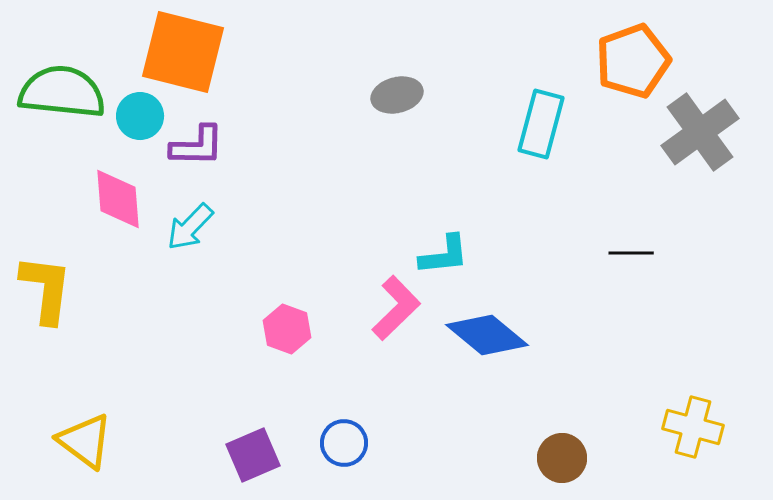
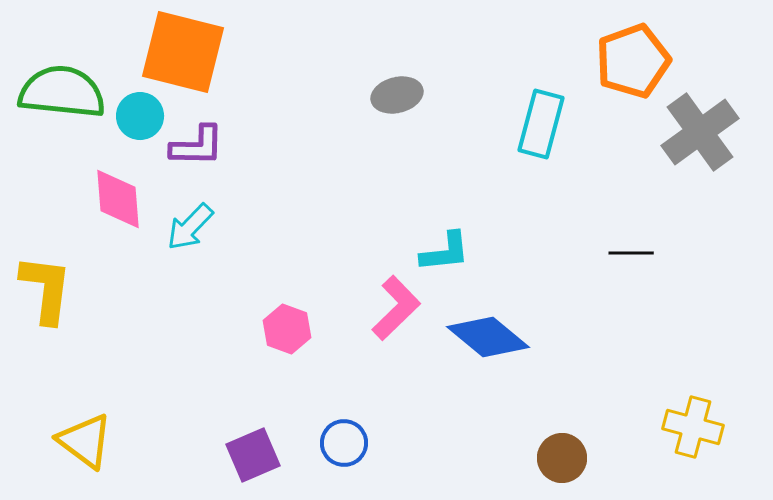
cyan L-shape: moved 1 px right, 3 px up
blue diamond: moved 1 px right, 2 px down
